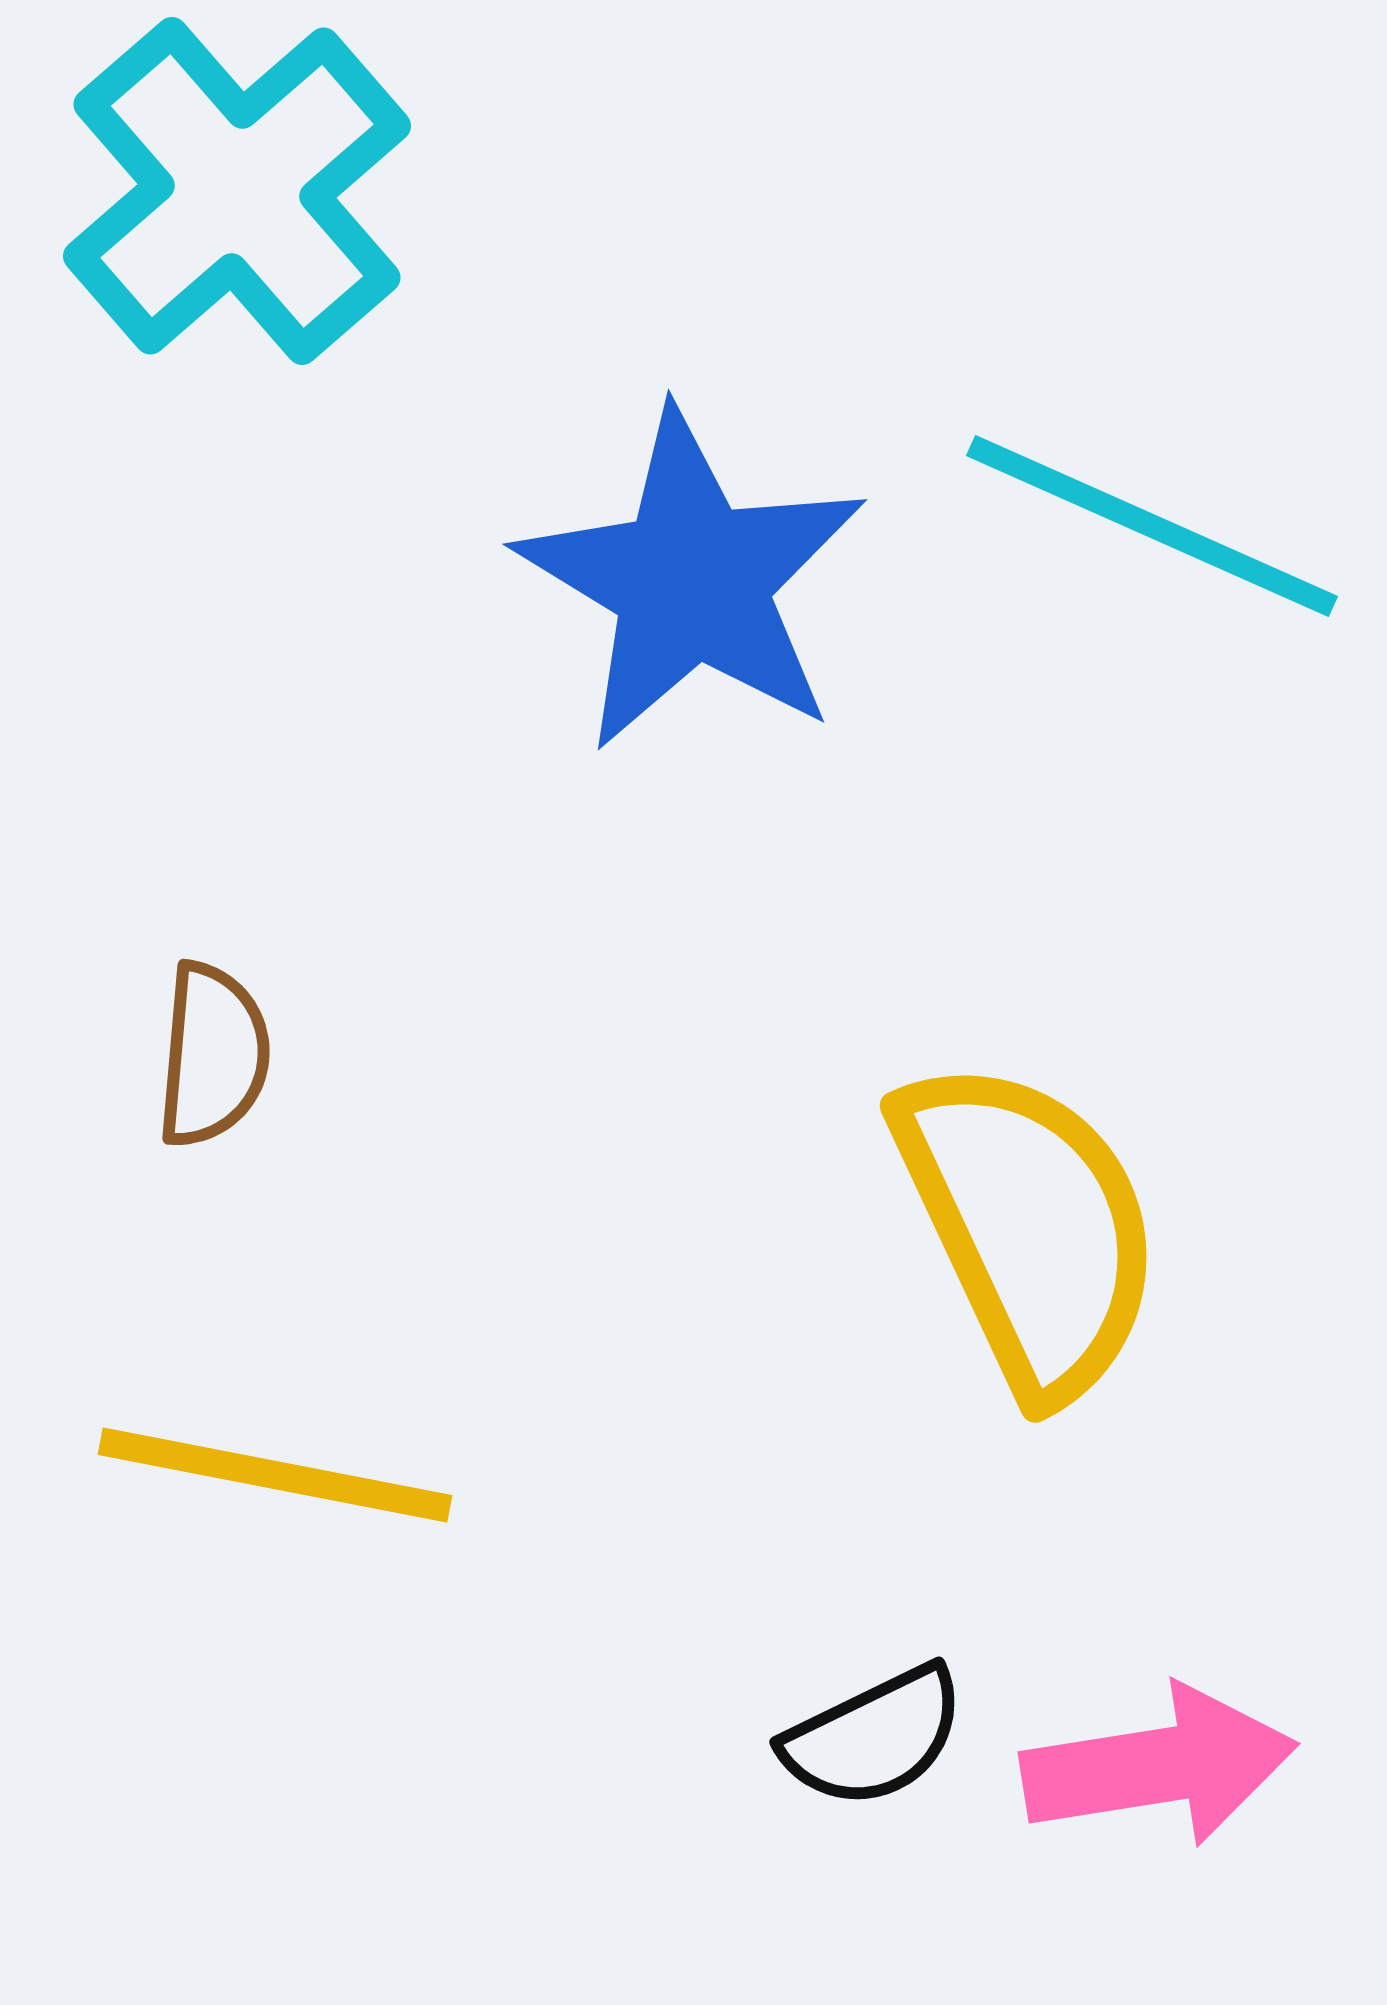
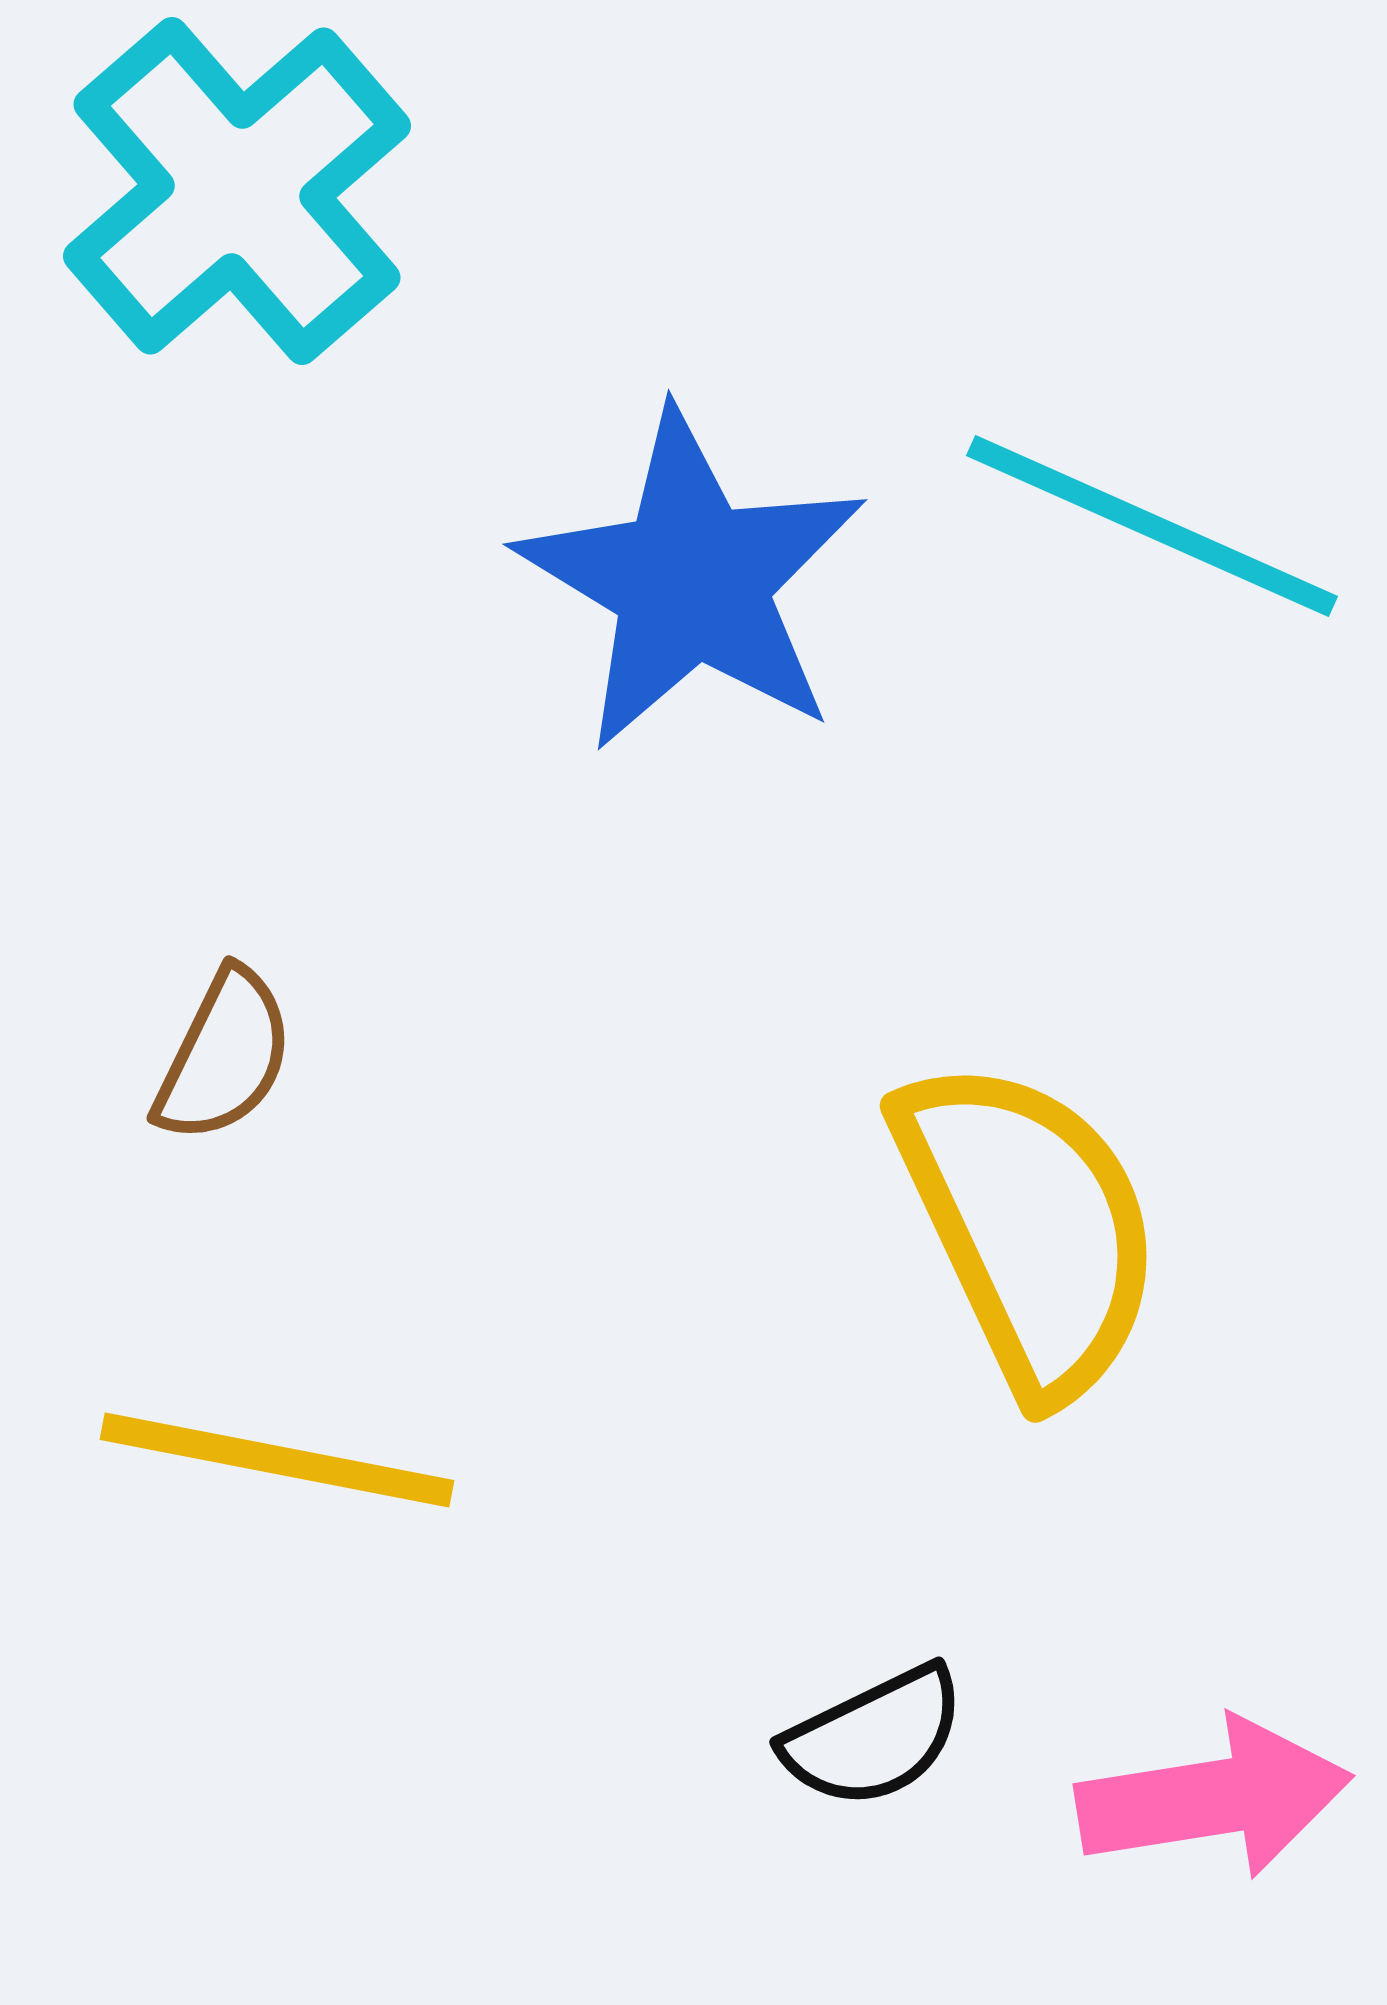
brown semicircle: moved 11 px right, 1 px down; rotated 21 degrees clockwise
yellow line: moved 2 px right, 15 px up
pink arrow: moved 55 px right, 32 px down
